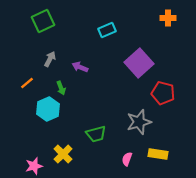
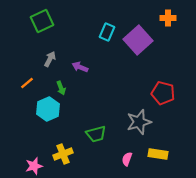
green square: moved 1 px left
cyan rectangle: moved 2 px down; rotated 42 degrees counterclockwise
purple square: moved 1 px left, 23 px up
yellow cross: rotated 24 degrees clockwise
